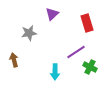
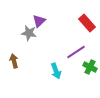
purple triangle: moved 13 px left, 7 px down
red rectangle: rotated 24 degrees counterclockwise
gray star: rotated 21 degrees clockwise
brown arrow: moved 1 px down
cyan arrow: moved 1 px right, 1 px up; rotated 21 degrees counterclockwise
